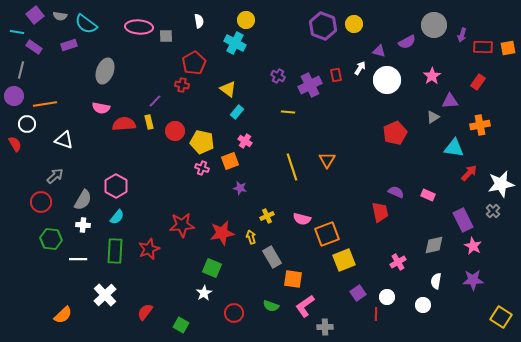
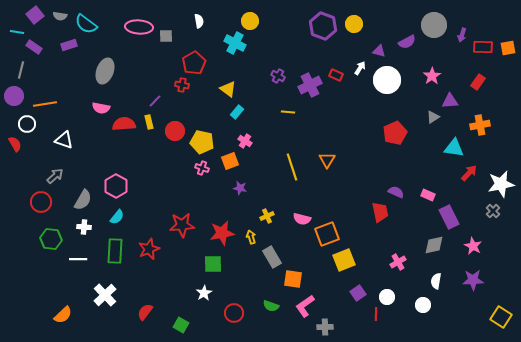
yellow circle at (246, 20): moved 4 px right, 1 px down
red rectangle at (336, 75): rotated 56 degrees counterclockwise
purple rectangle at (463, 220): moved 14 px left, 3 px up
white cross at (83, 225): moved 1 px right, 2 px down
green square at (212, 268): moved 1 px right, 4 px up; rotated 24 degrees counterclockwise
